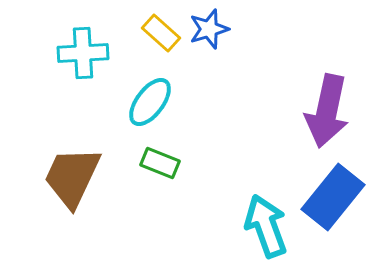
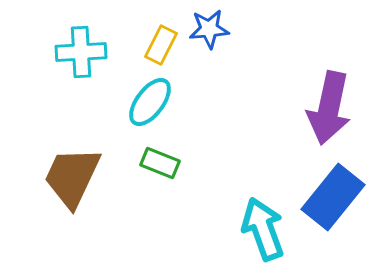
blue star: rotated 12 degrees clockwise
yellow rectangle: moved 12 px down; rotated 75 degrees clockwise
cyan cross: moved 2 px left, 1 px up
purple arrow: moved 2 px right, 3 px up
cyan arrow: moved 3 px left, 3 px down
